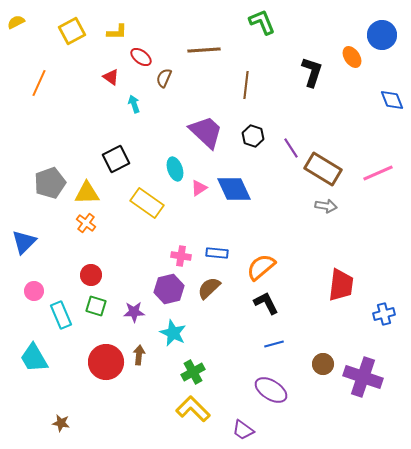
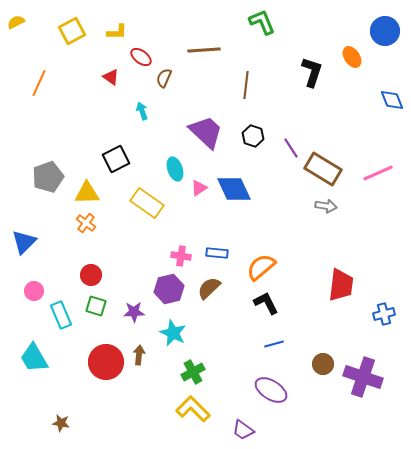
blue circle at (382, 35): moved 3 px right, 4 px up
cyan arrow at (134, 104): moved 8 px right, 7 px down
gray pentagon at (50, 183): moved 2 px left, 6 px up
